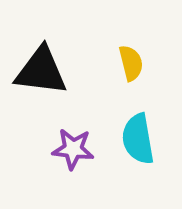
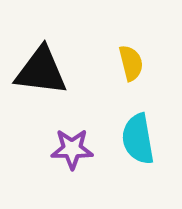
purple star: moved 1 px left; rotated 6 degrees counterclockwise
